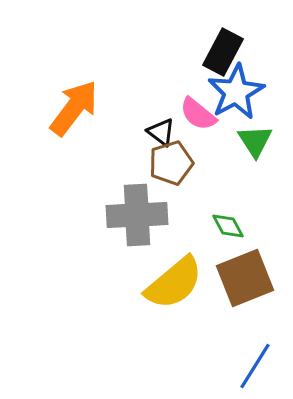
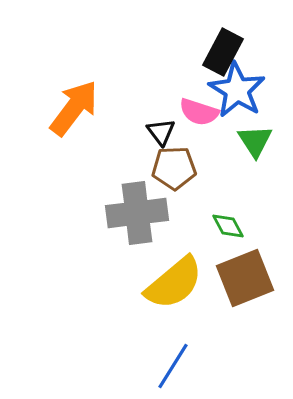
blue star: moved 1 px right, 2 px up; rotated 12 degrees counterclockwise
pink semicircle: moved 1 px right, 2 px up; rotated 21 degrees counterclockwise
black triangle: rotated 16 degrees clockwise
brown pentagon: moved 3 px right, 5 px down; rotated 15 degrees clockwise
gray cross: moved 2 px up; rotated 4 degrees counterclockwise
blue line: moved 82 px left
